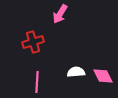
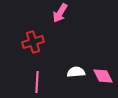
pink arrow: moved 1 px up
